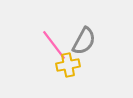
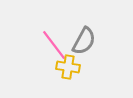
yellow cross: moved 2 px down; rotated 20 degrees clockwise
